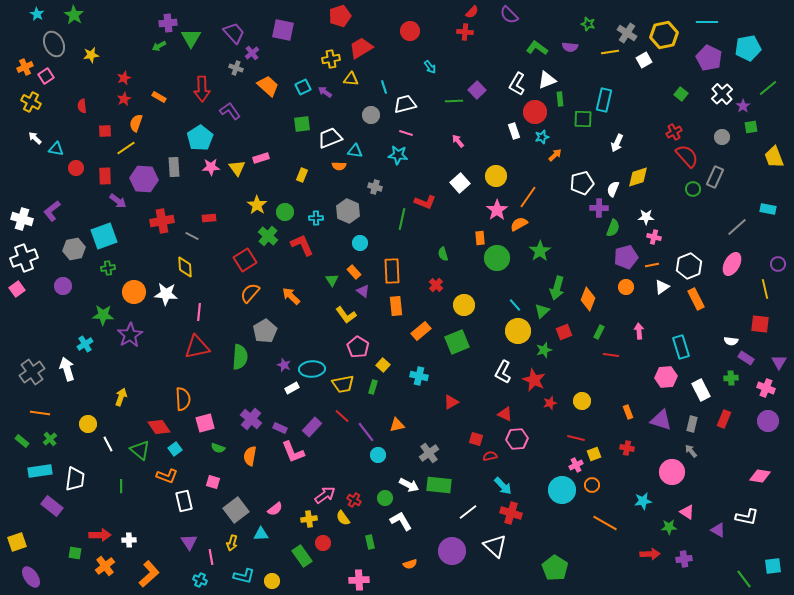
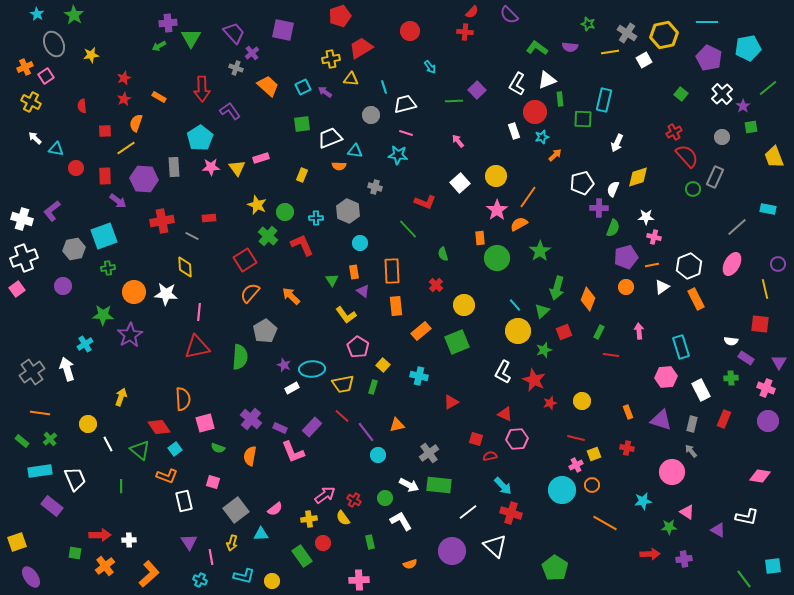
yellow star at (257, 205): rotated 12 degrees counterclockwise
green line at (402, 219): moved 6 px right, 10 px down; rotated 55 degrees counterclockwise
orange rectangle at (354, 272): rotated 32 degrees clockwise
white trapezoid at (75, 479): rotated 30 degrees counterclockwise
